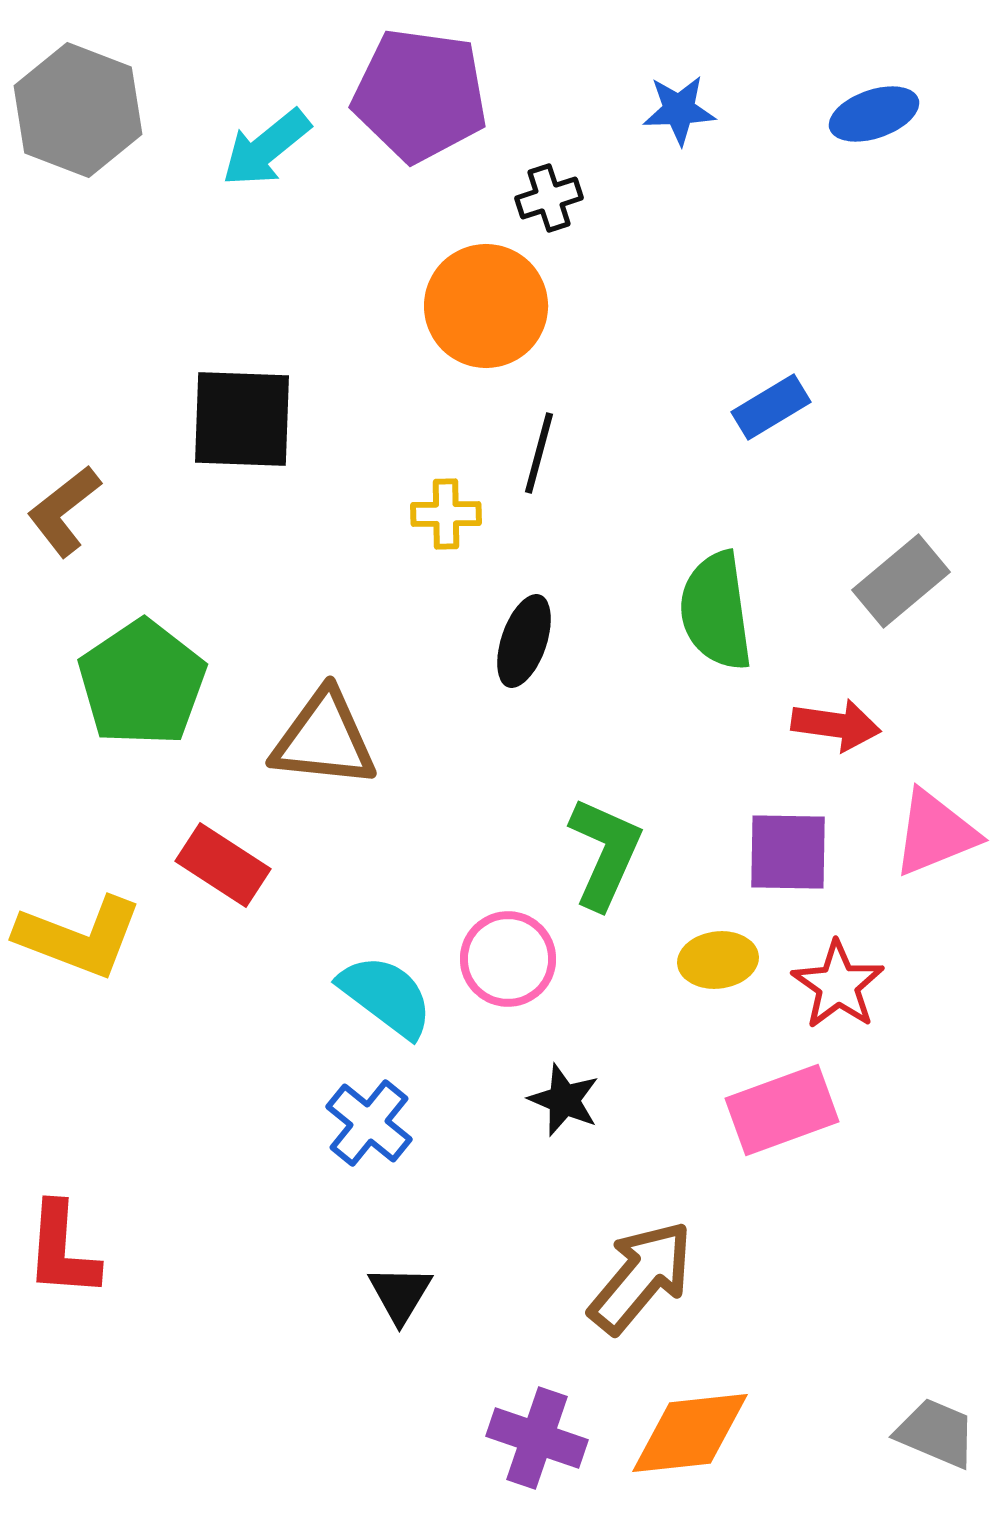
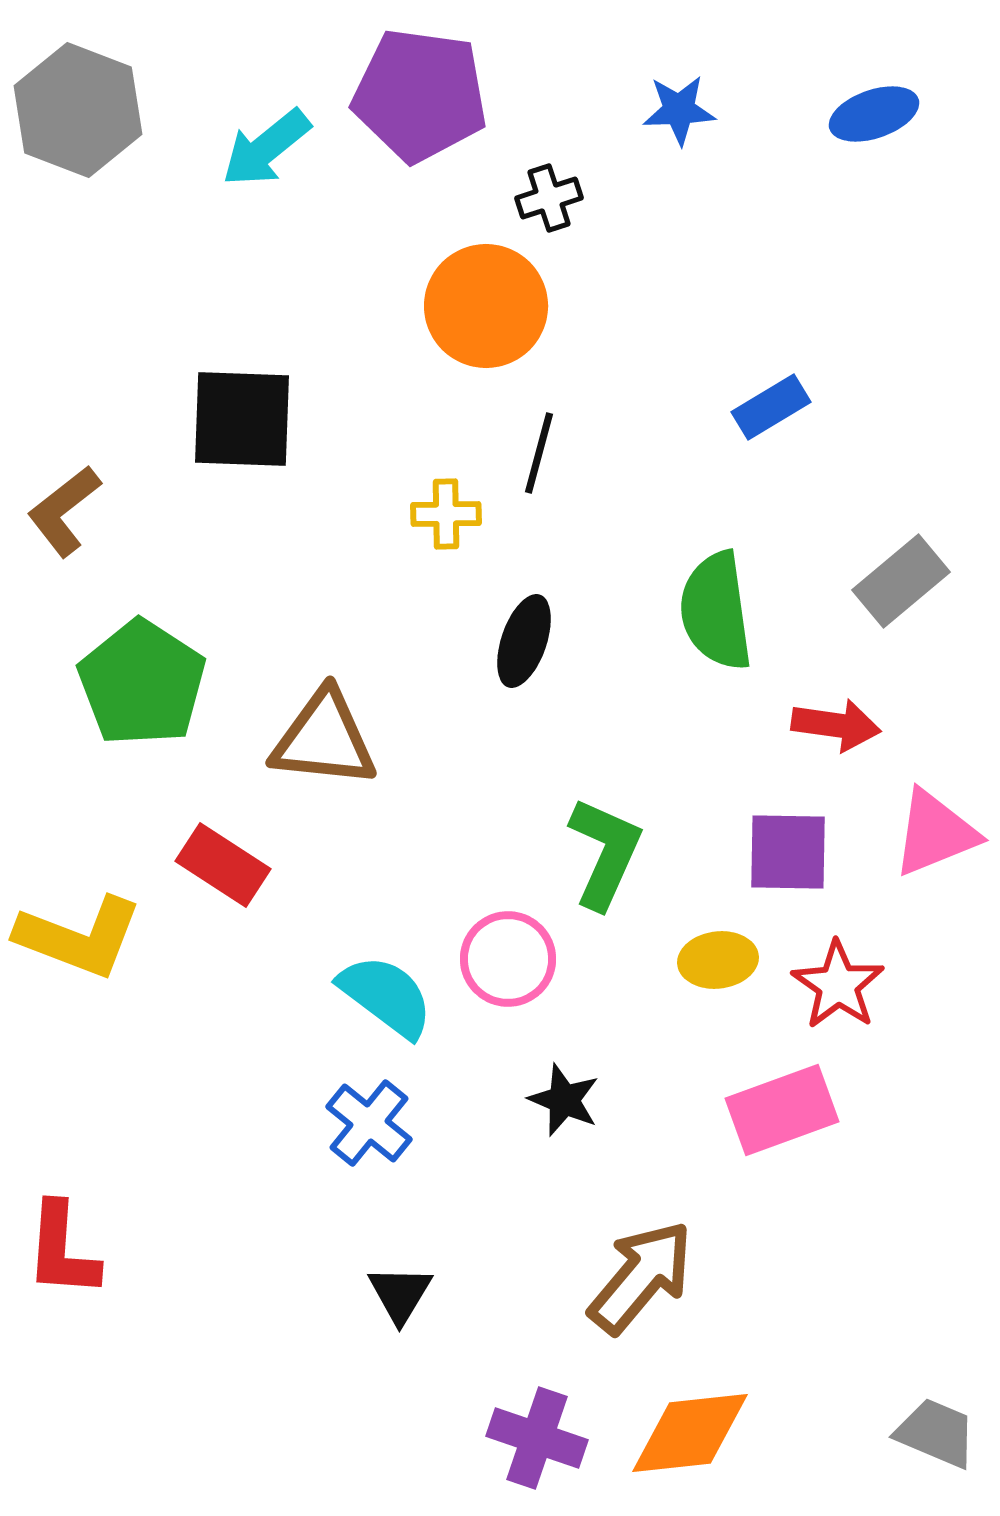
green pentagon: rotated 5 degrees counterclockwise
